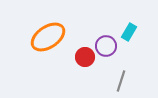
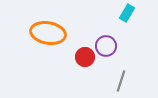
cyan rectangle: moved 2 px left, 19 px up
orange ellipse: moved 4 px up; rotated 44 degrees clockwise
